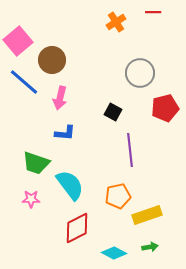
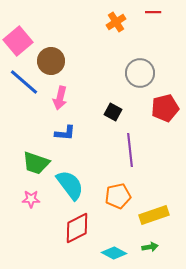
brown circle: moved 1 px left, 1 px down
yellow rectangle: moved 7 px right
